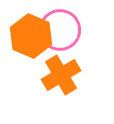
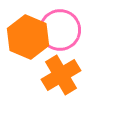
orange hexagon: moved 3 px left, 1 px down
